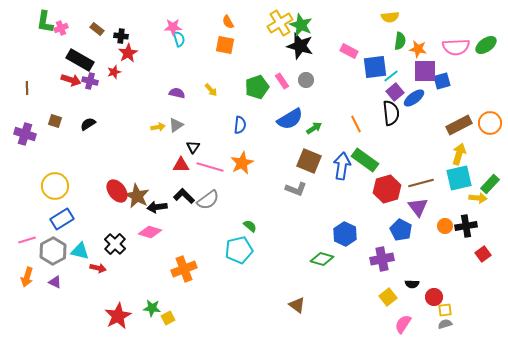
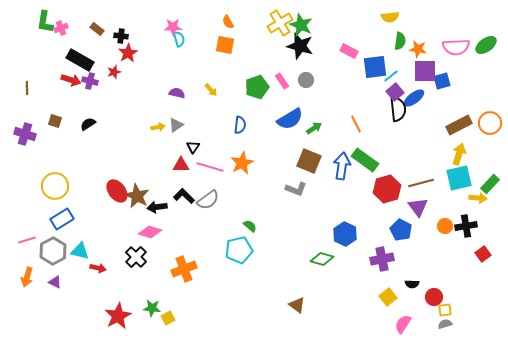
black semicircle at (391, 113): moved 7 px right, 4 px up
black cross at (115, 244): moved 21 px right, 13 px down
